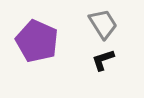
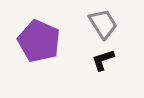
purple pentagon: moved 2 px right
